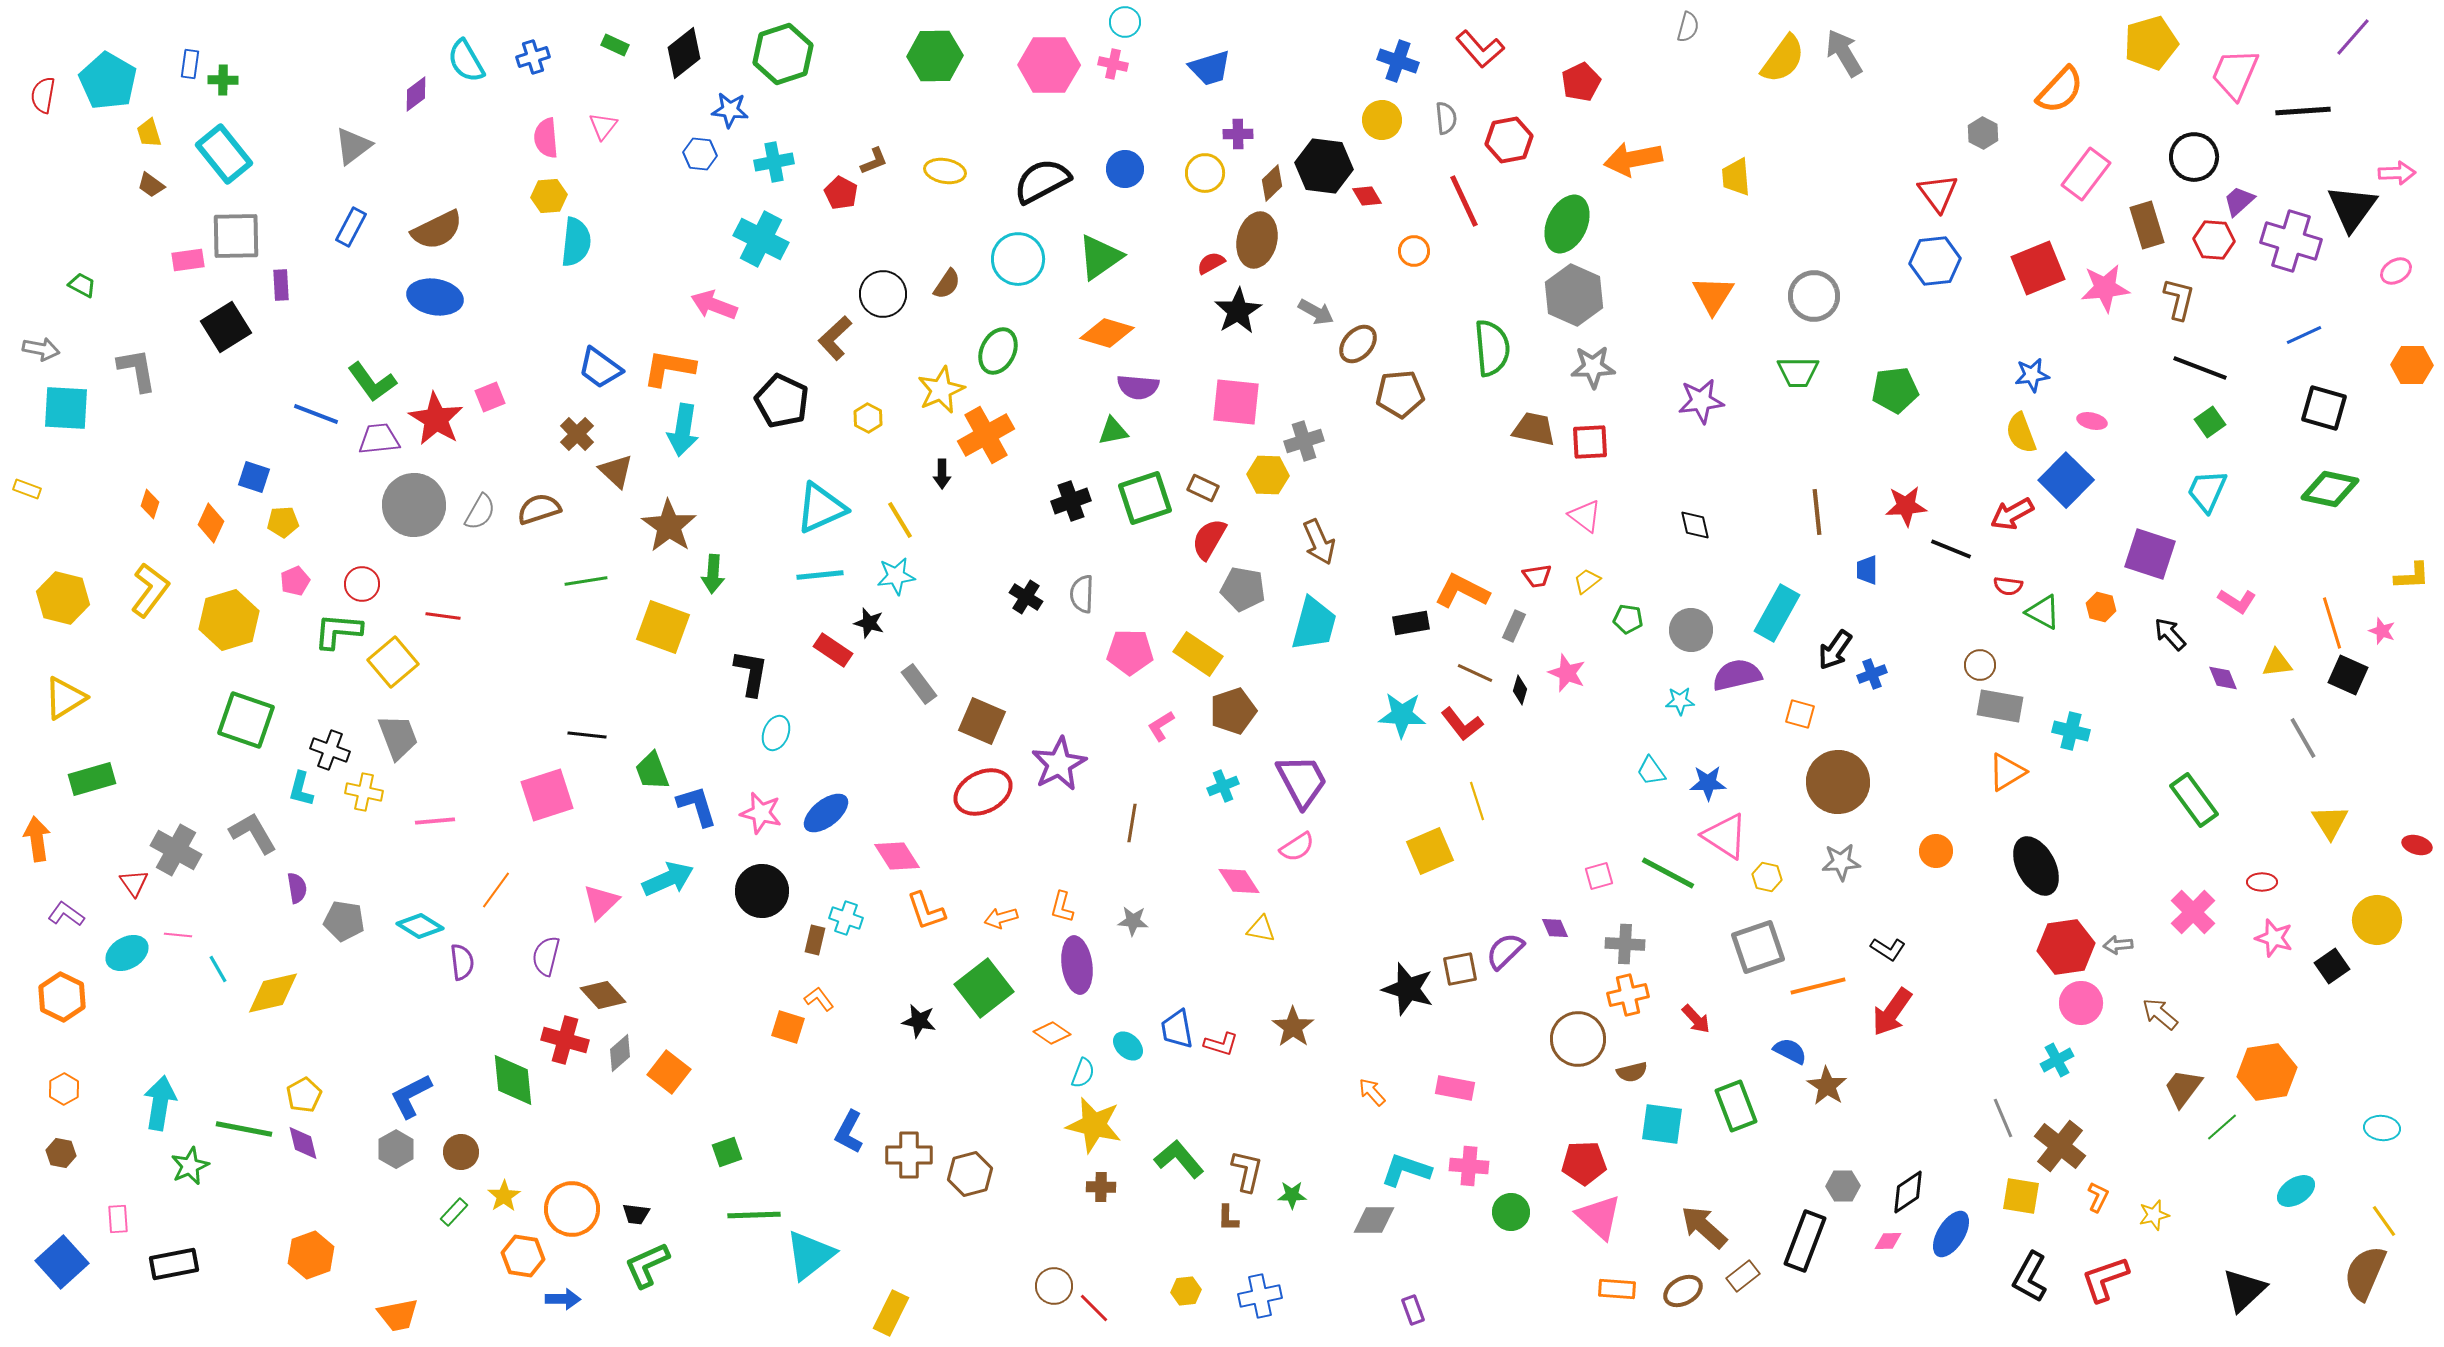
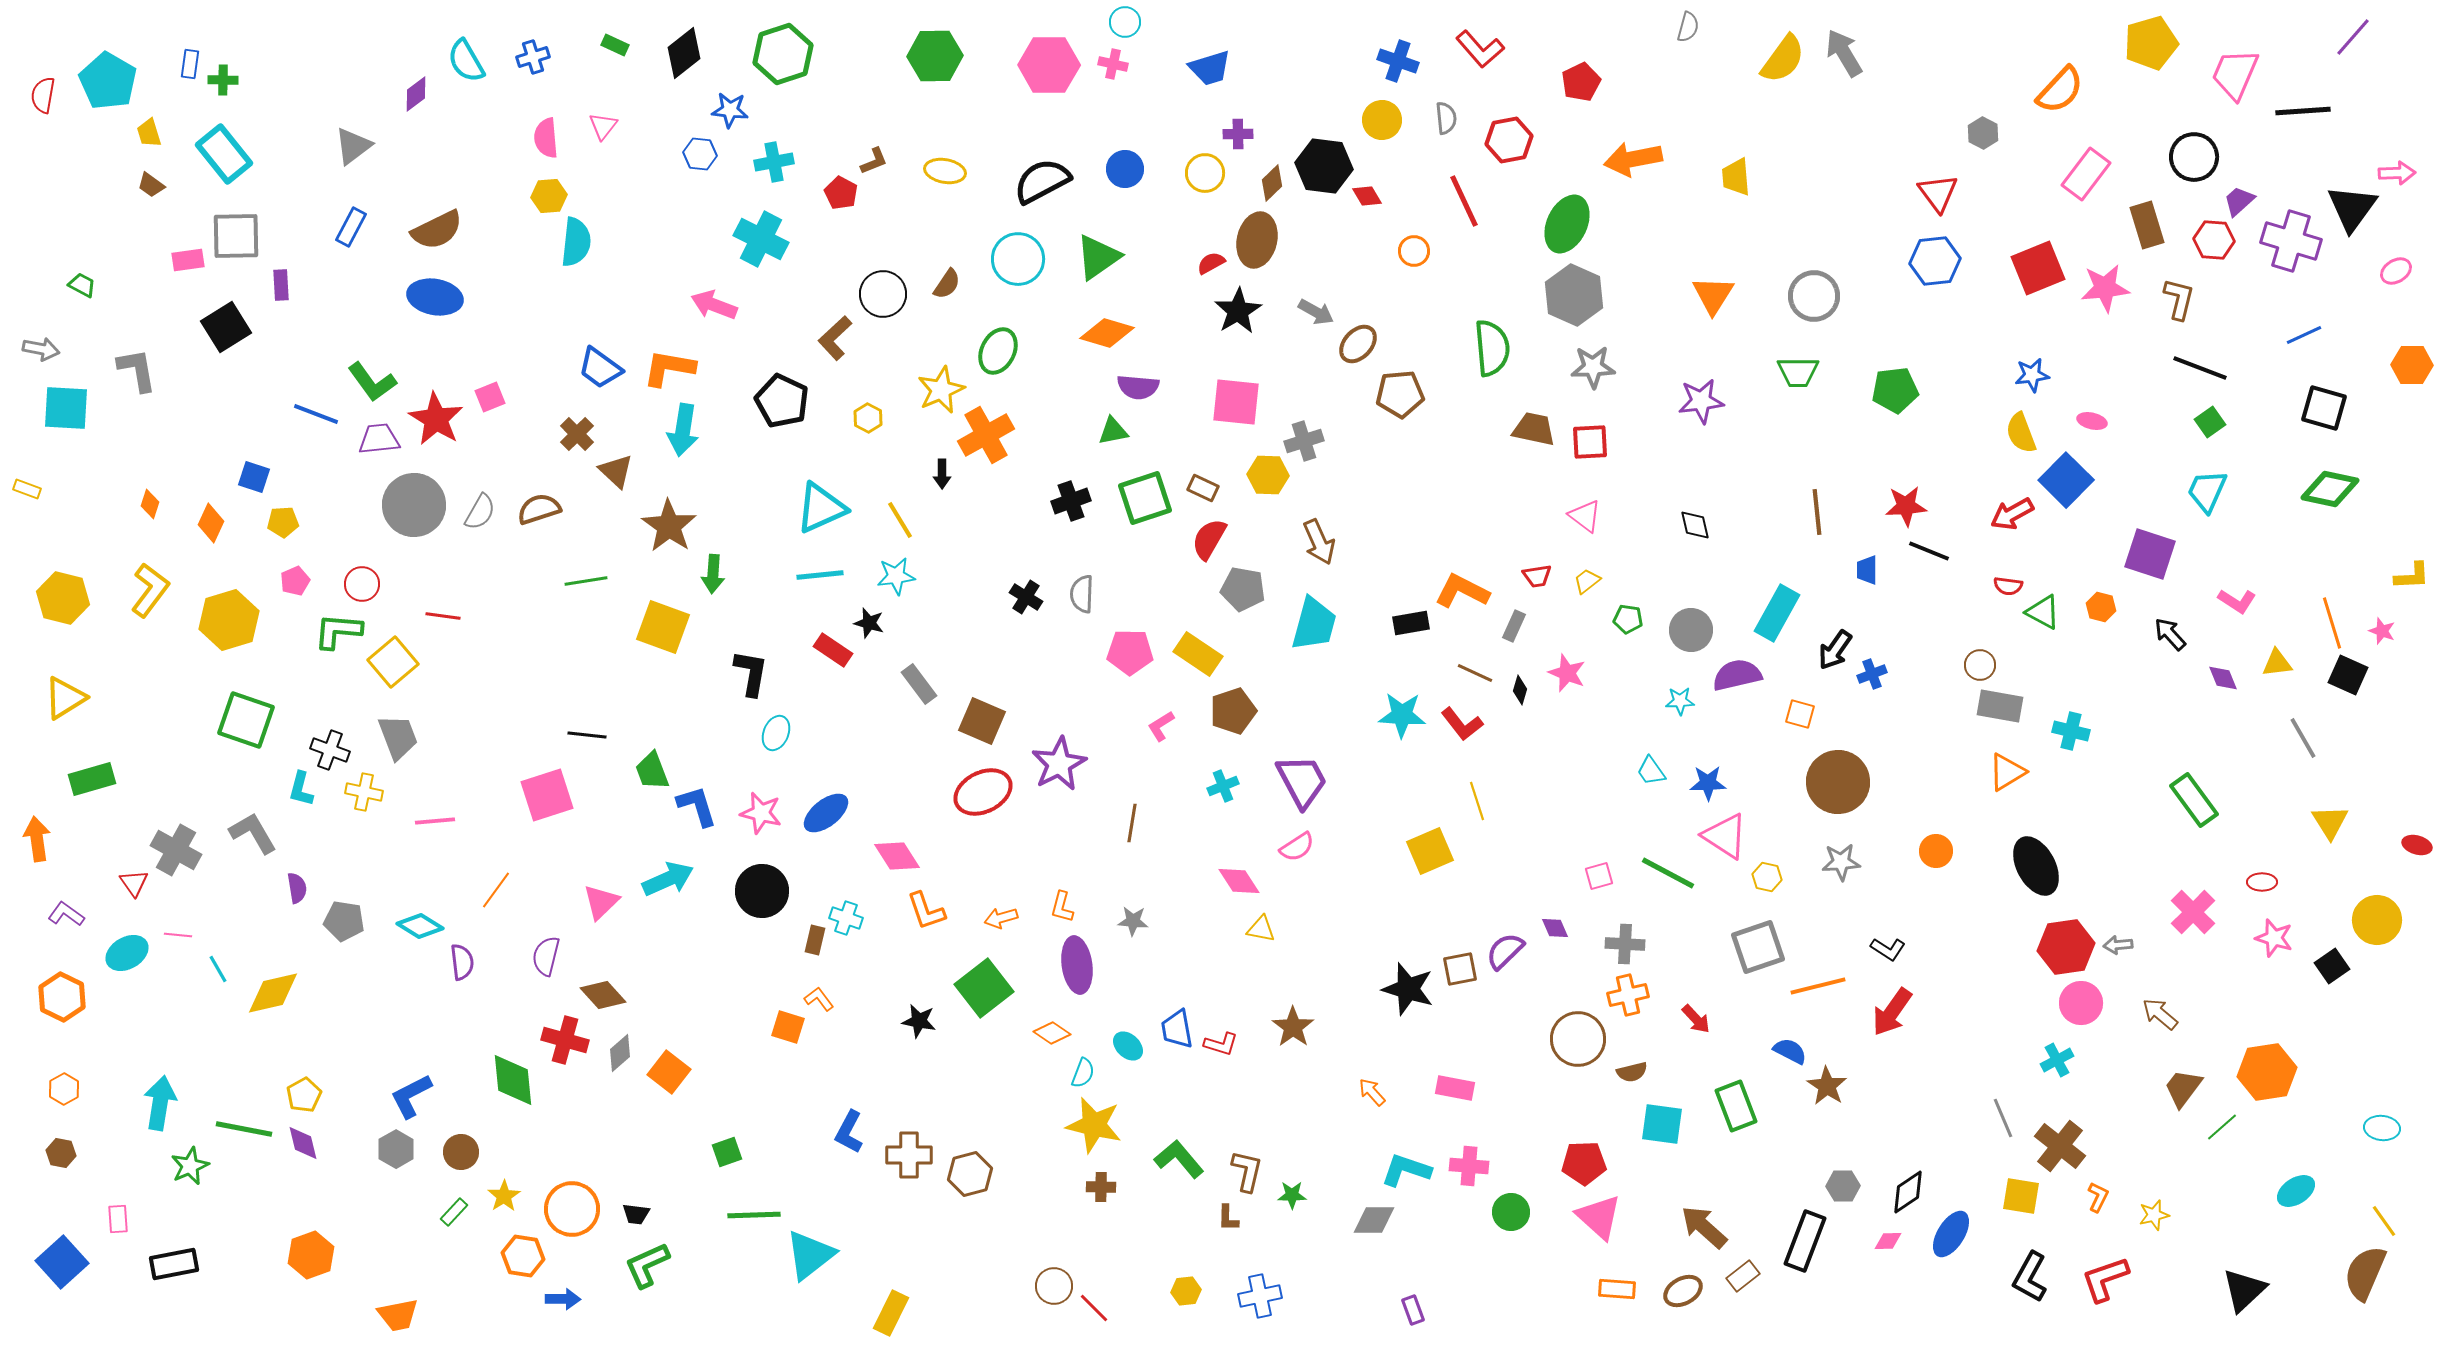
green triangle at (1100, 257): moved 2 px left
black line at (1951, 549): moved 22 px left, 2 px down
